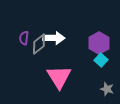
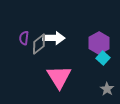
cyan square: moved 2 px right, 2 px up
gray star: rotated 16 degrees clockwise
